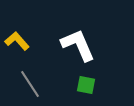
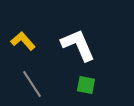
yellow L-shape: moved 6 px right
gray line: moved 2 px right
